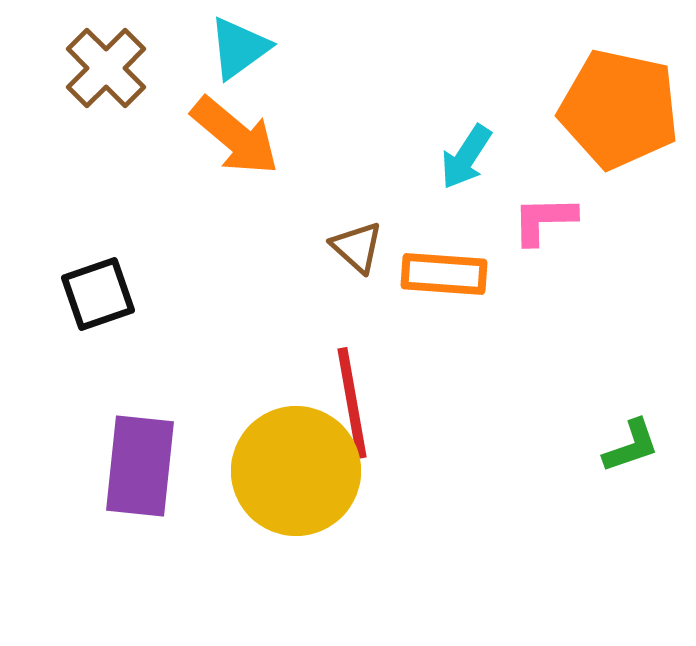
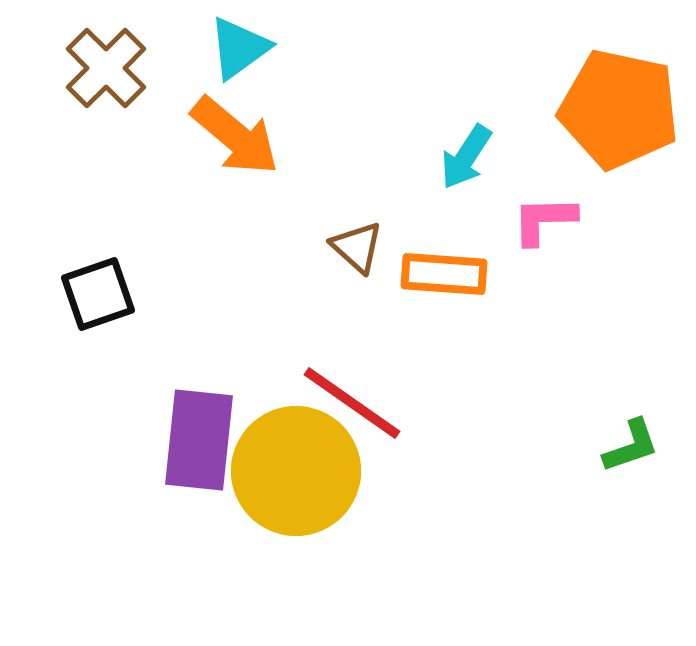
red line: rotated 45 degrees counterclockwise
purple rectangle: moved 59 px right, 26 px up
